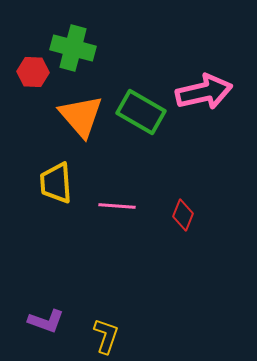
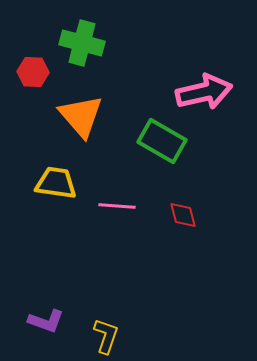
green cross: moved 9 px right, 5 px up
green rectangle: moved 21 px right, 29 px down
yellow trapezoid: rotated 102 degrees clockwise
red diamond: rotated 36 degrees counterclockwise
